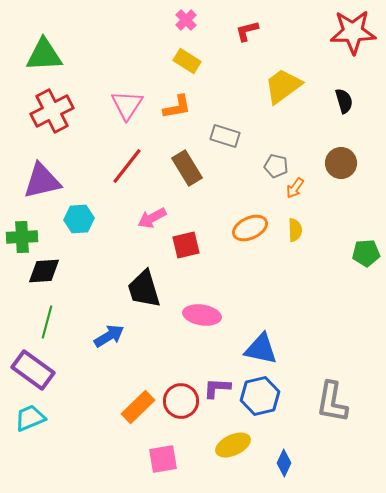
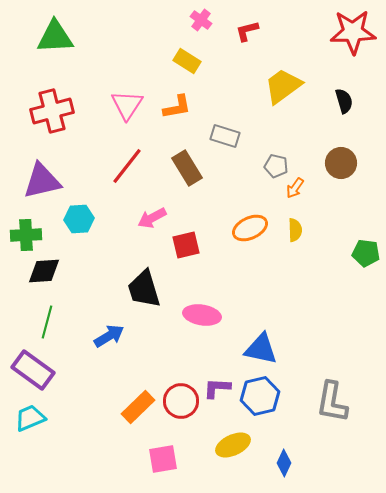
pink cross: moved 15 px right; rotated 10 degrees counterclockwise
green triangle: moved 11 px right, 18 px up
red cross: rotated 12 degrees clockwise
green cross: moved 4 px right, 2 px up
green pentagon: rotated 12 degrees clockwise
